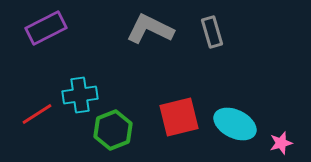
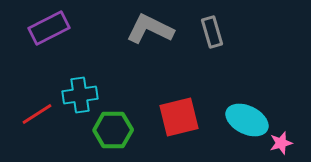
purple rectangle: moved 3 px right
cyan ellipse: moved 12 px right, 4 px up
green hexagon: rotated 21 degrees clockwise
